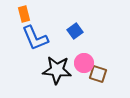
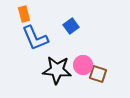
blue square: moved 4 px left, 5 px up
pink circle: moved 1 px left, 2 px down
